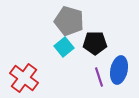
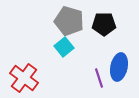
black pentagon: moved 9 px right, 19 px up
blue ellipse: moved 3 px up
purple line: moved 1 px down
